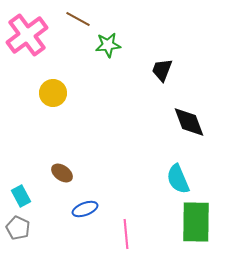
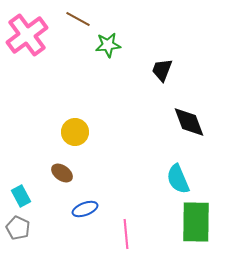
yellow circle: moved 22 px right, 39 px down
